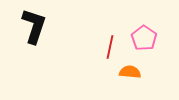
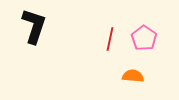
red line: moved 8 px up
orange semicircle: moved 3 px right, 4 px down
